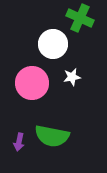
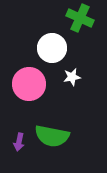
white circle: moved 1 px left, 4 px down
pink circle: moved 3 px left, 1 px down
